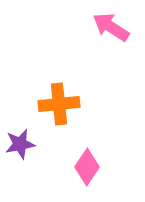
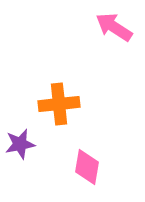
pink arrow: moved 3 px right
pink diamond: rotated 24 degrees counterclockwise
